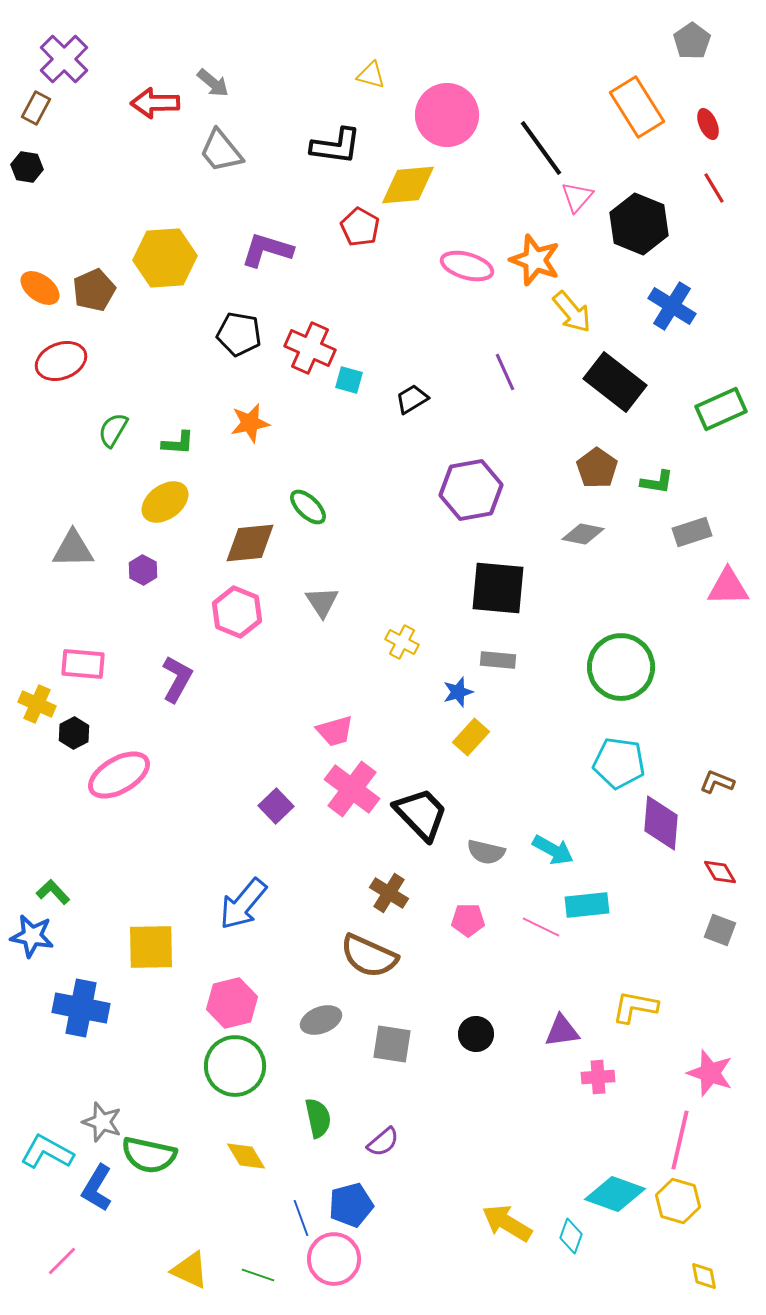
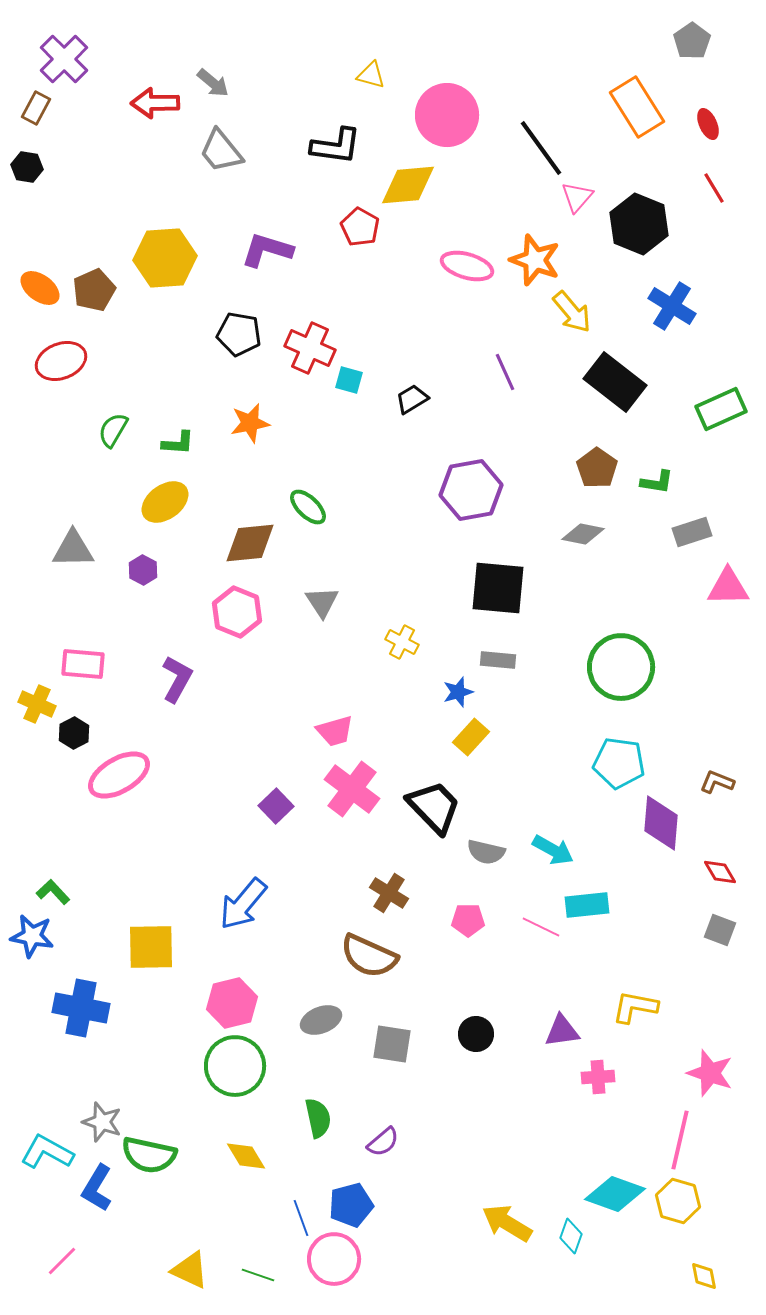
black trapezoid at (421, 814): moved 13 px right, 7 px up
